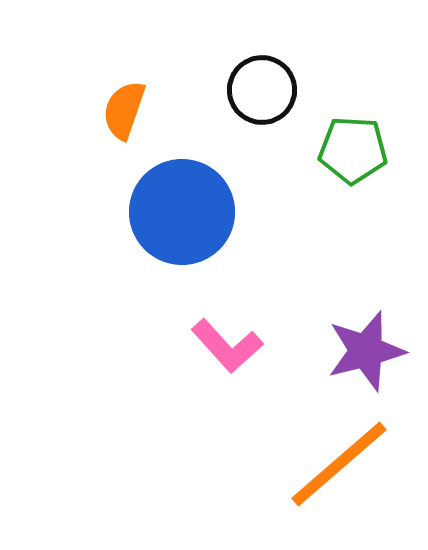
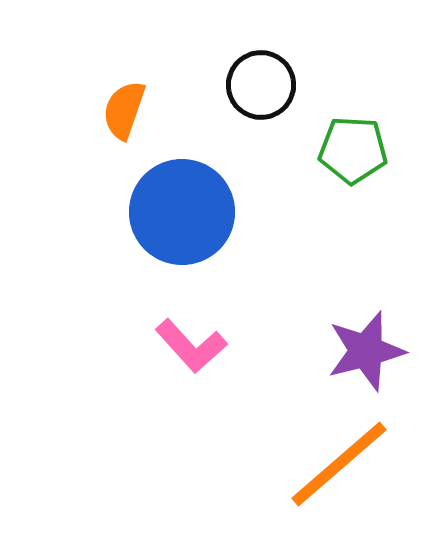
black circle: moved 1 px left, 5 px up
pink L-shape: moved 36 px left
